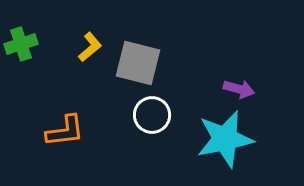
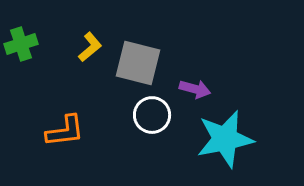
purple arrow: moved 44 px left
